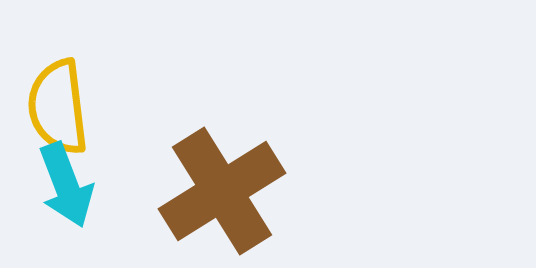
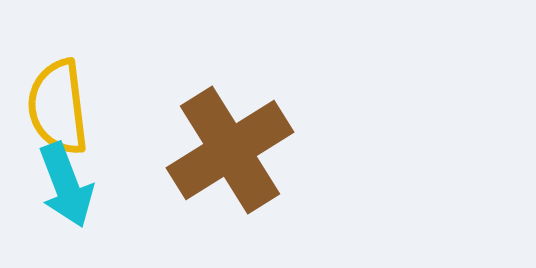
brown cross: moved 8 px right, 41 px up
